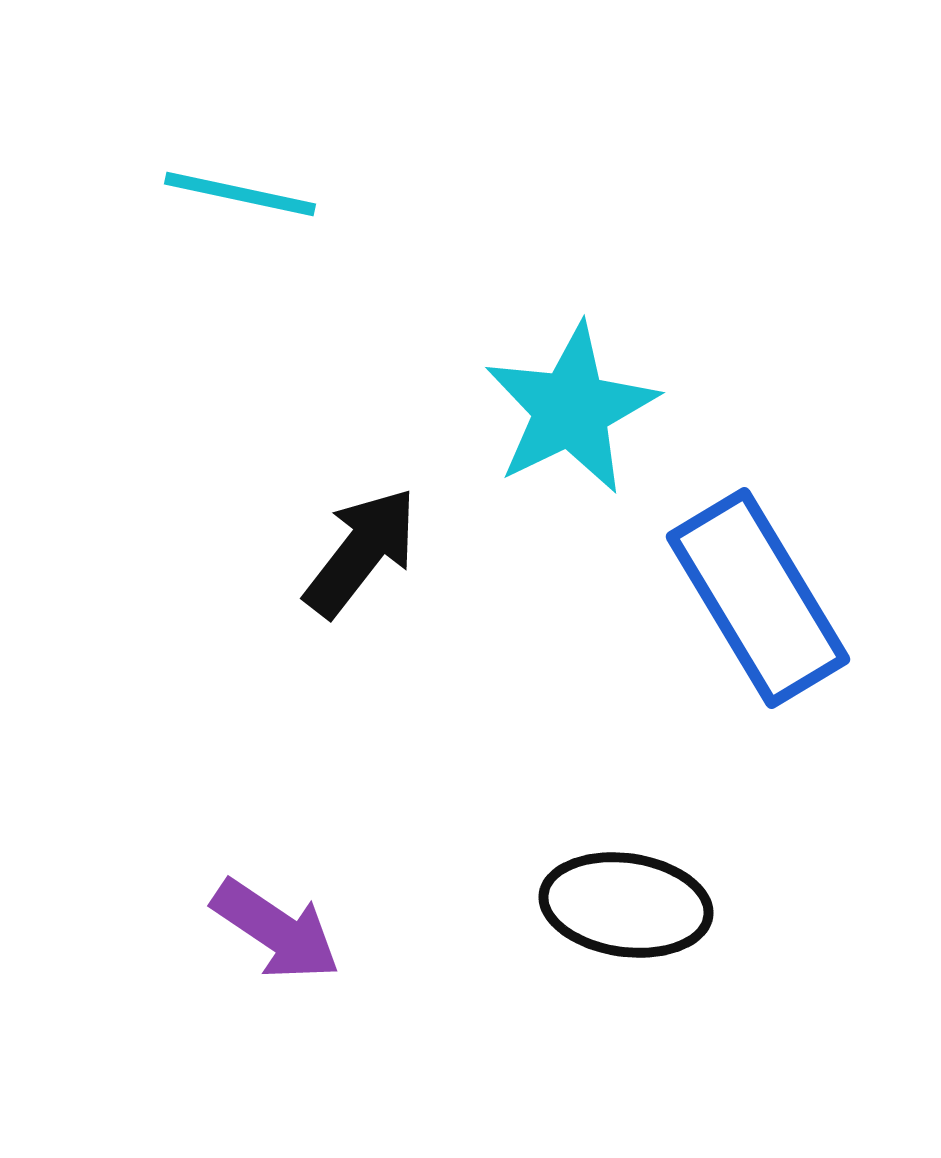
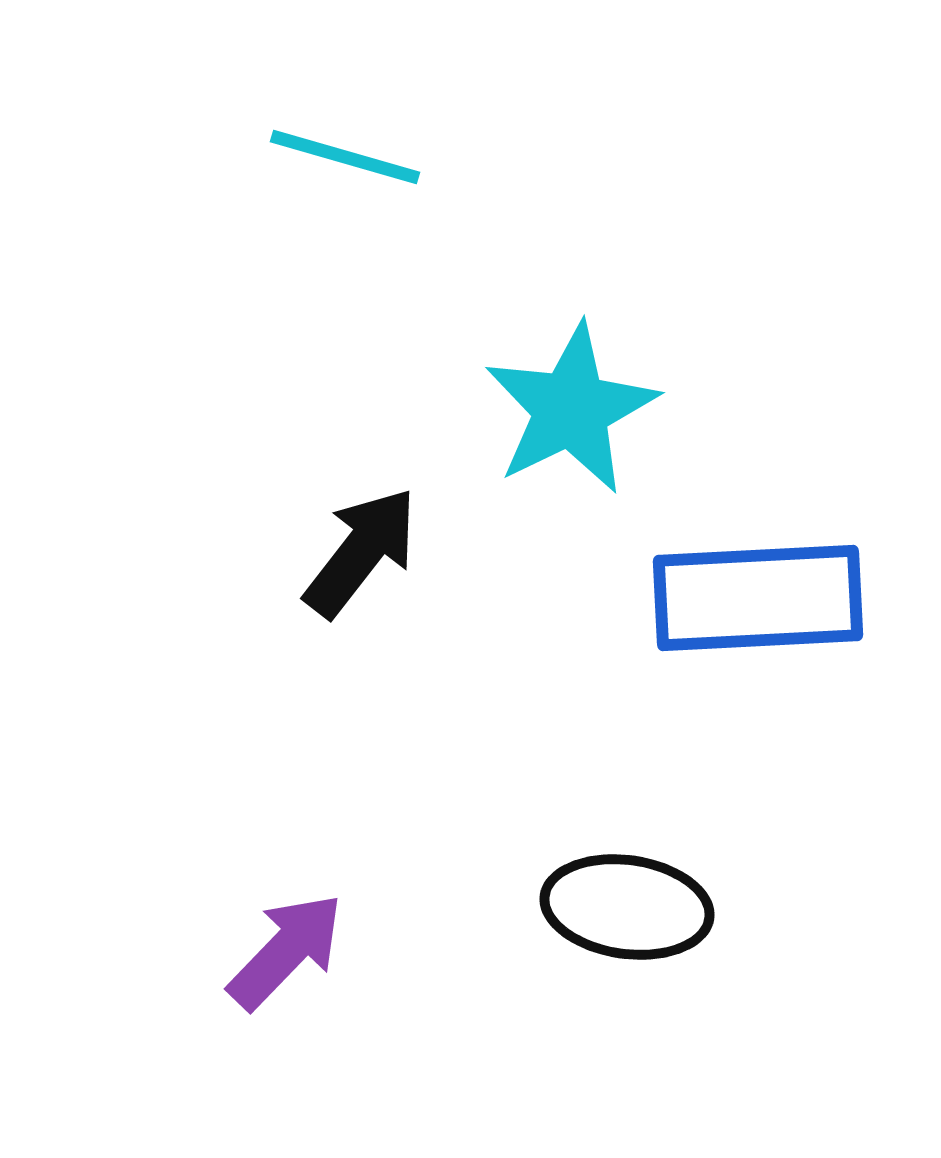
cyan line: moved 105 px right, 37 px up; rotated 4 degrees clockwise
blue rectangle: rotated 62 degrees counterclockwise
black ellipse: moved 1 px right, 2 px down
purple arrow: moved 10 px right, 21 px down; rotated 80 degrees counterclockwise
